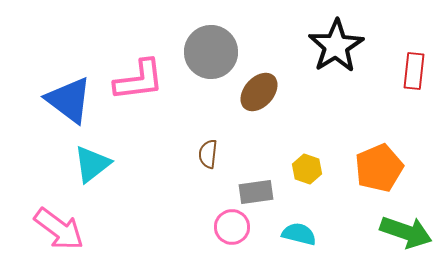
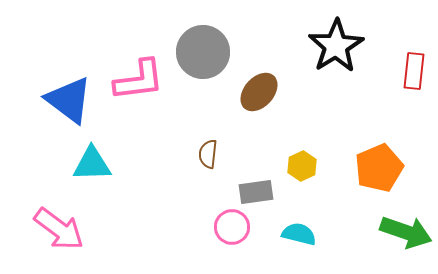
gray circle: moved 8 px left
cyan triangle: rotated 36 degrees clockwise
yellow hexagon: moved 5 px left, 3 px up; rotated 16 degrees clockwise
